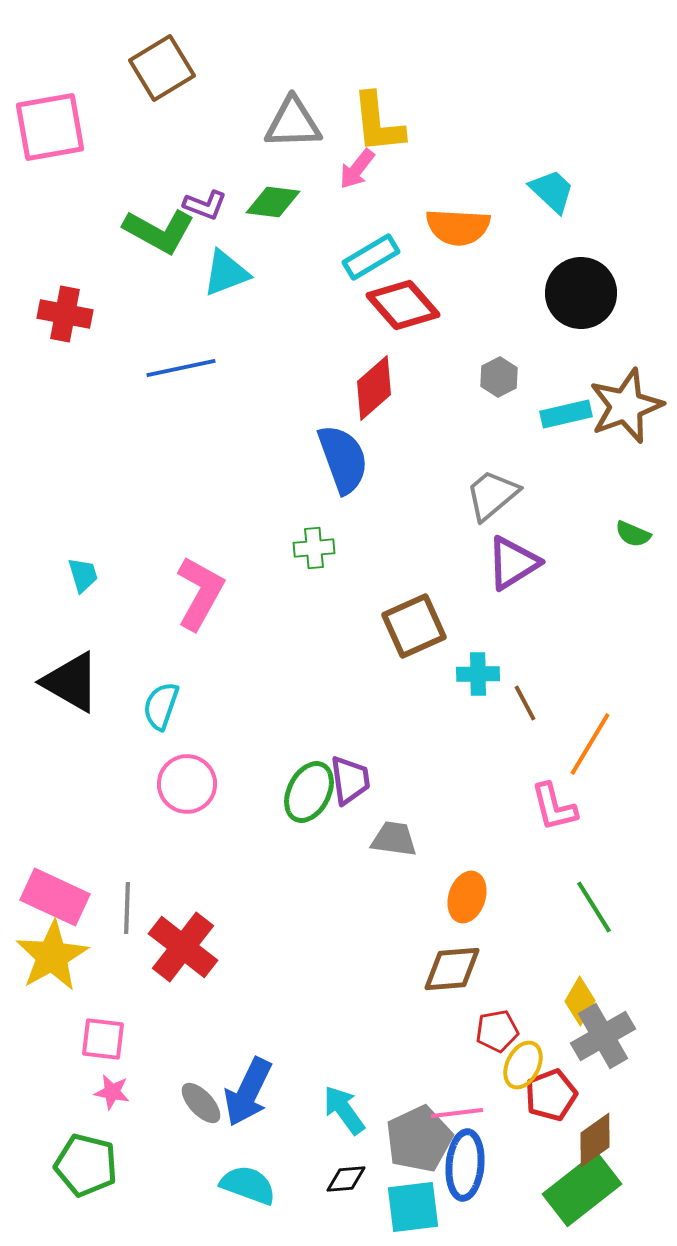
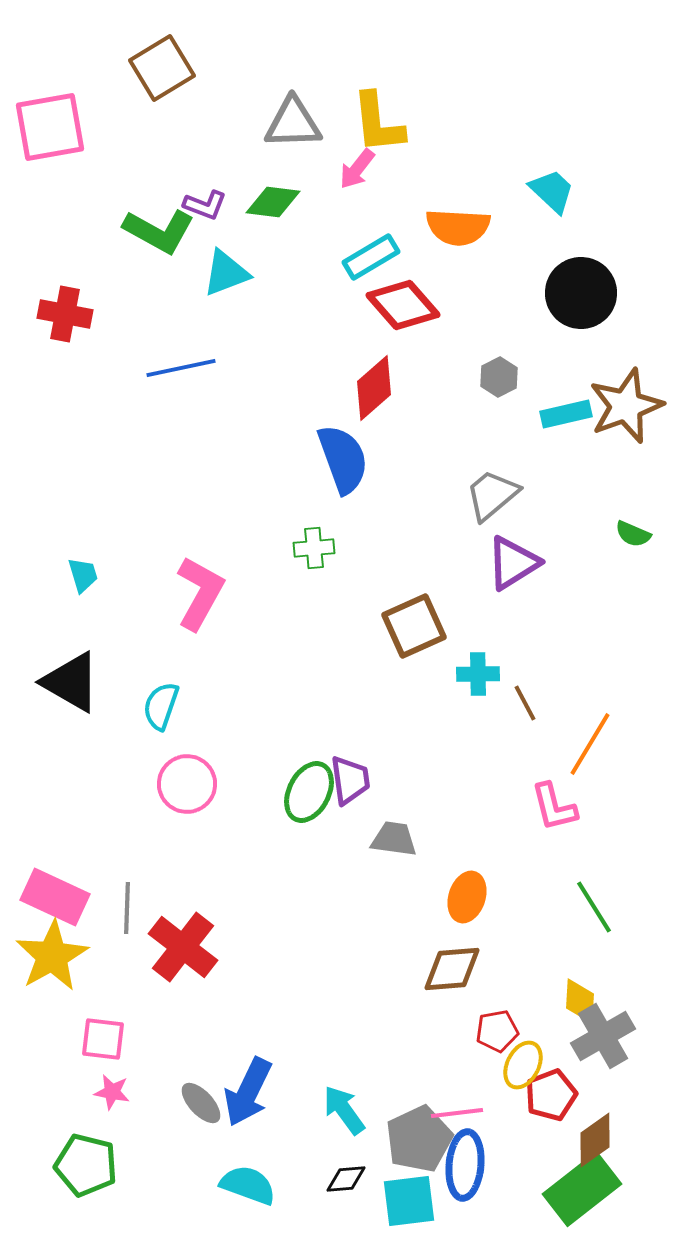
yellow diamond at (580, 1001): rotated 27 degrees counterclockwise
cyan square at (413, 1207): moved 4 px left, 6 px up
